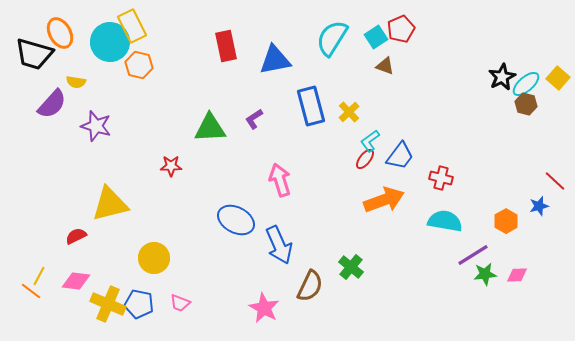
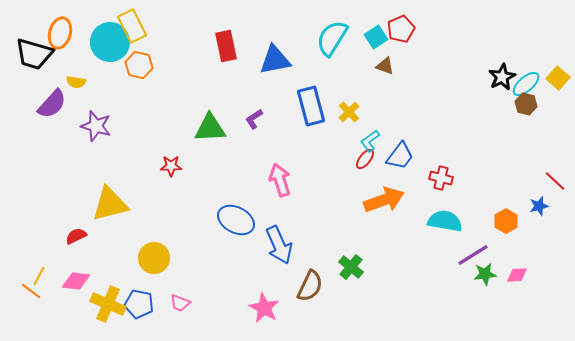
orange ellipse at (60, 33): rotated 44 degrees clockwise
